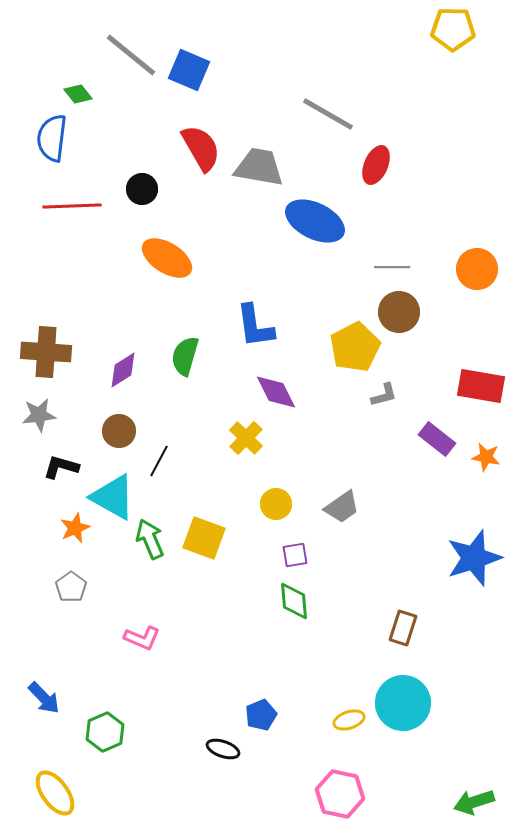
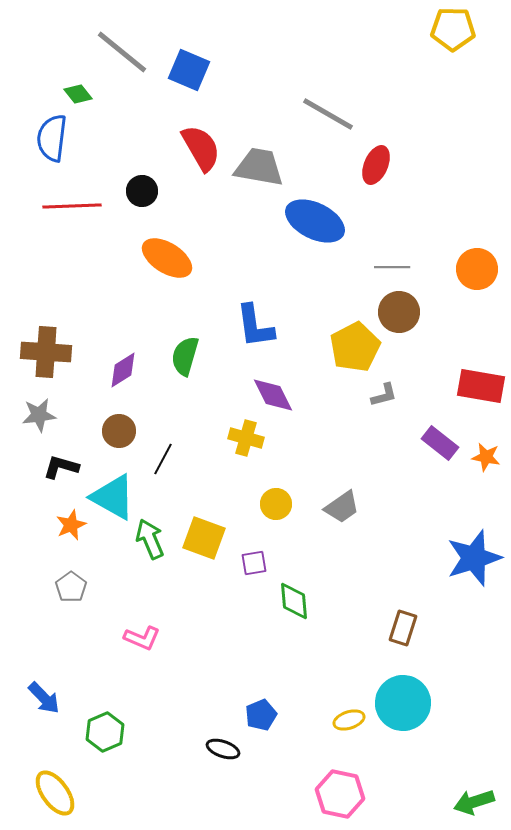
gray line at (131, 55): moved 9 px left, 3 px up
black circle at (142, 189): moved 2 px down
purple diamond at (276, 392): moved 3 px left, 3 px down
yellow cross at (246, 438): rotated 28 degrees counterclockwise
purple rectangle at (437, 439): moved 3 px right, 4 px down
black line at (159, 461): moved 4 px right, 2 px up
orange star at (75, 528): moved 4 px left, 3 px up
purple square at (295, 555): moved 41 px left, 8 px down
